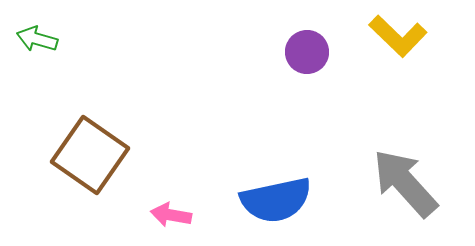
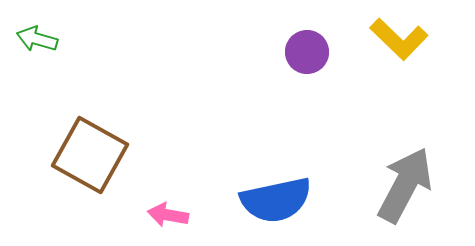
yellow L-shape: moved 1 px right, 3 px down
brown square: rotated 6 degrees counterclockwise
gray arrow: moved 2 px down; rotated 70 degrees clockwise
pink arrow: moved 3 px left
